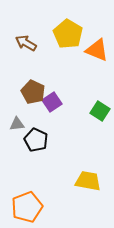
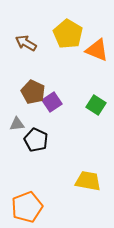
green square: moved 4 px left, 6 px up
